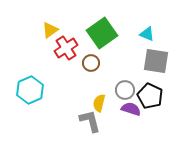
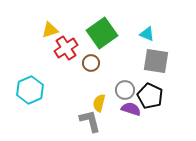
yellow triangle: rotated 18 degrees clockwise
